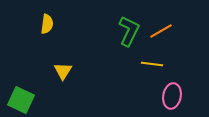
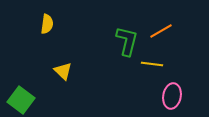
green L-shape: moved 2 px left, 10 px down; rotated 12 degrees counterclockwise
yellow triangle: rotated 18 degrees counterclockwise
green square: rotated 12 degrees clockwise
